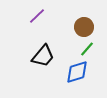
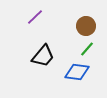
purple line: moved 2 px left, 1 px down
brown circle: moved 2 px right, 1 px up
blue diamond: rotated 25 degrees clockwise
